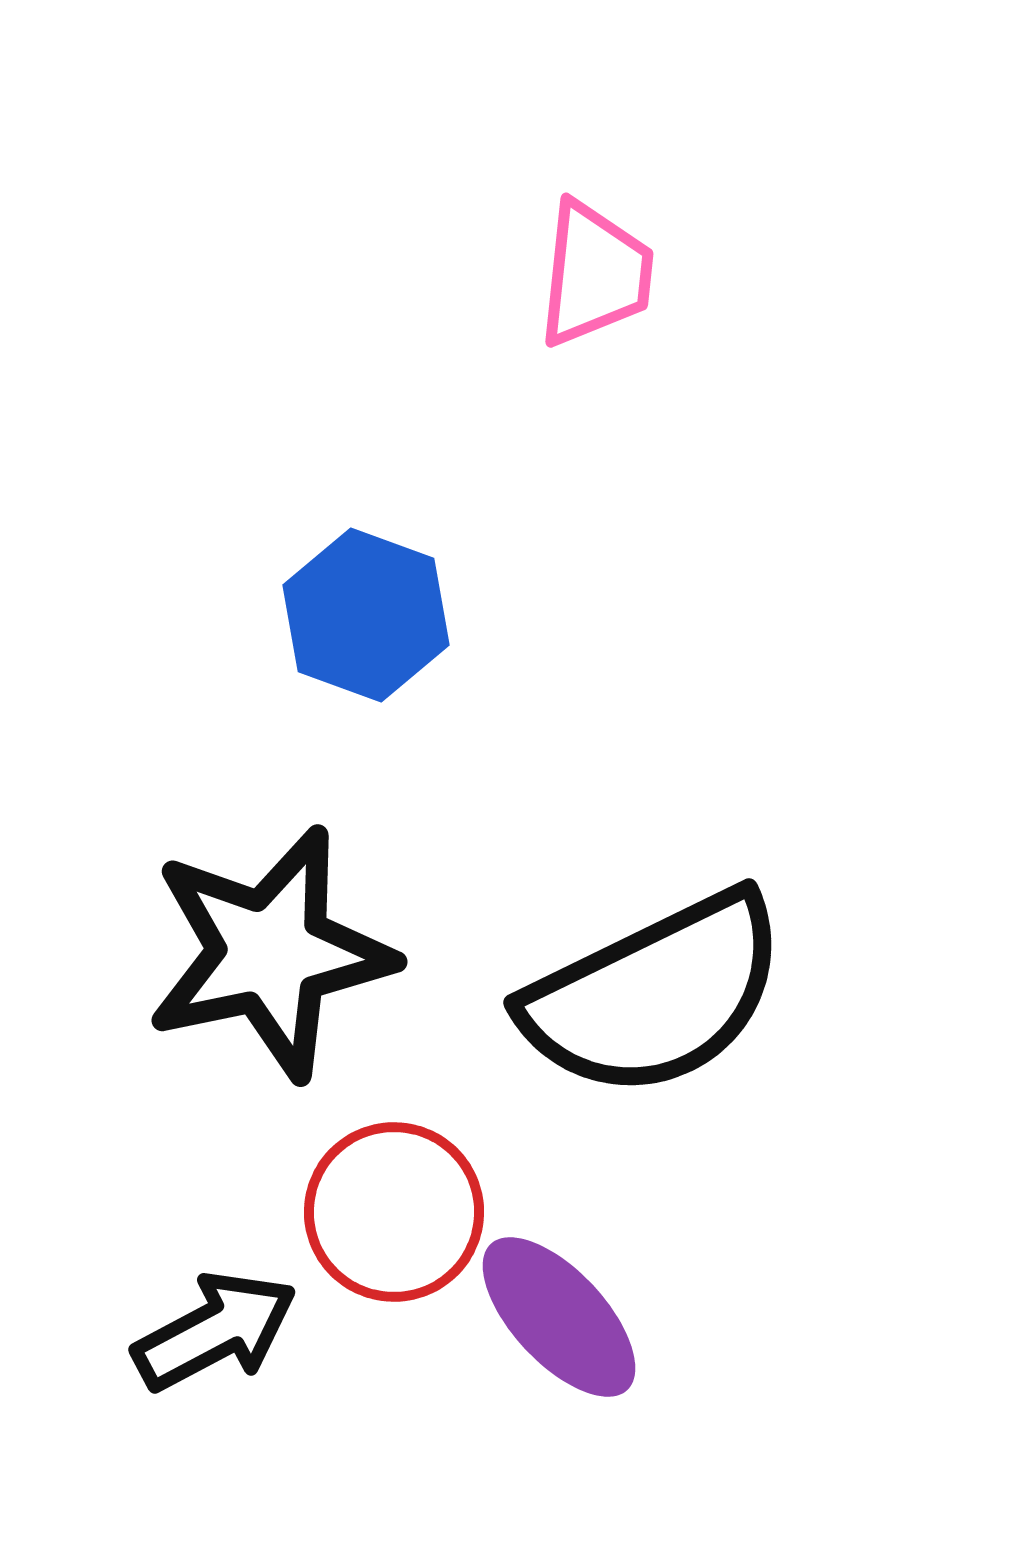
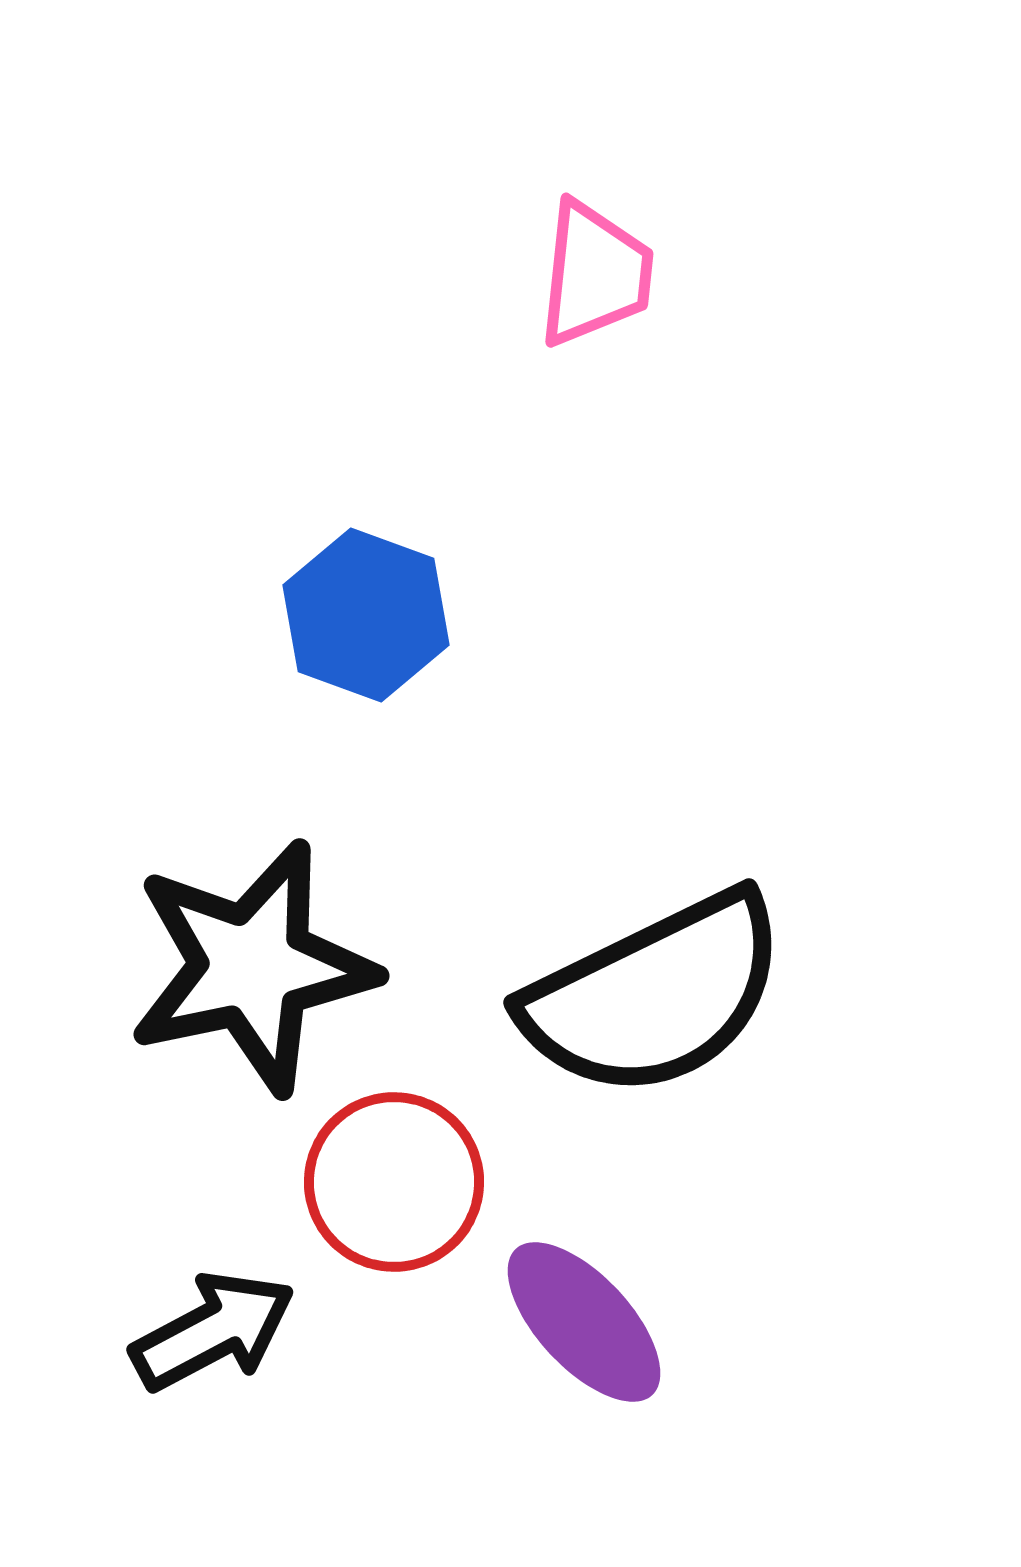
black star: moved 18 px left, 14 px down
red circle: moved 30 px up
purple ellipse: moved 25 px right, 5 px down
black arrow: moved 2 px left
